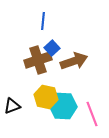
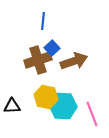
black triangle: rotated 18 degrees clockwise
